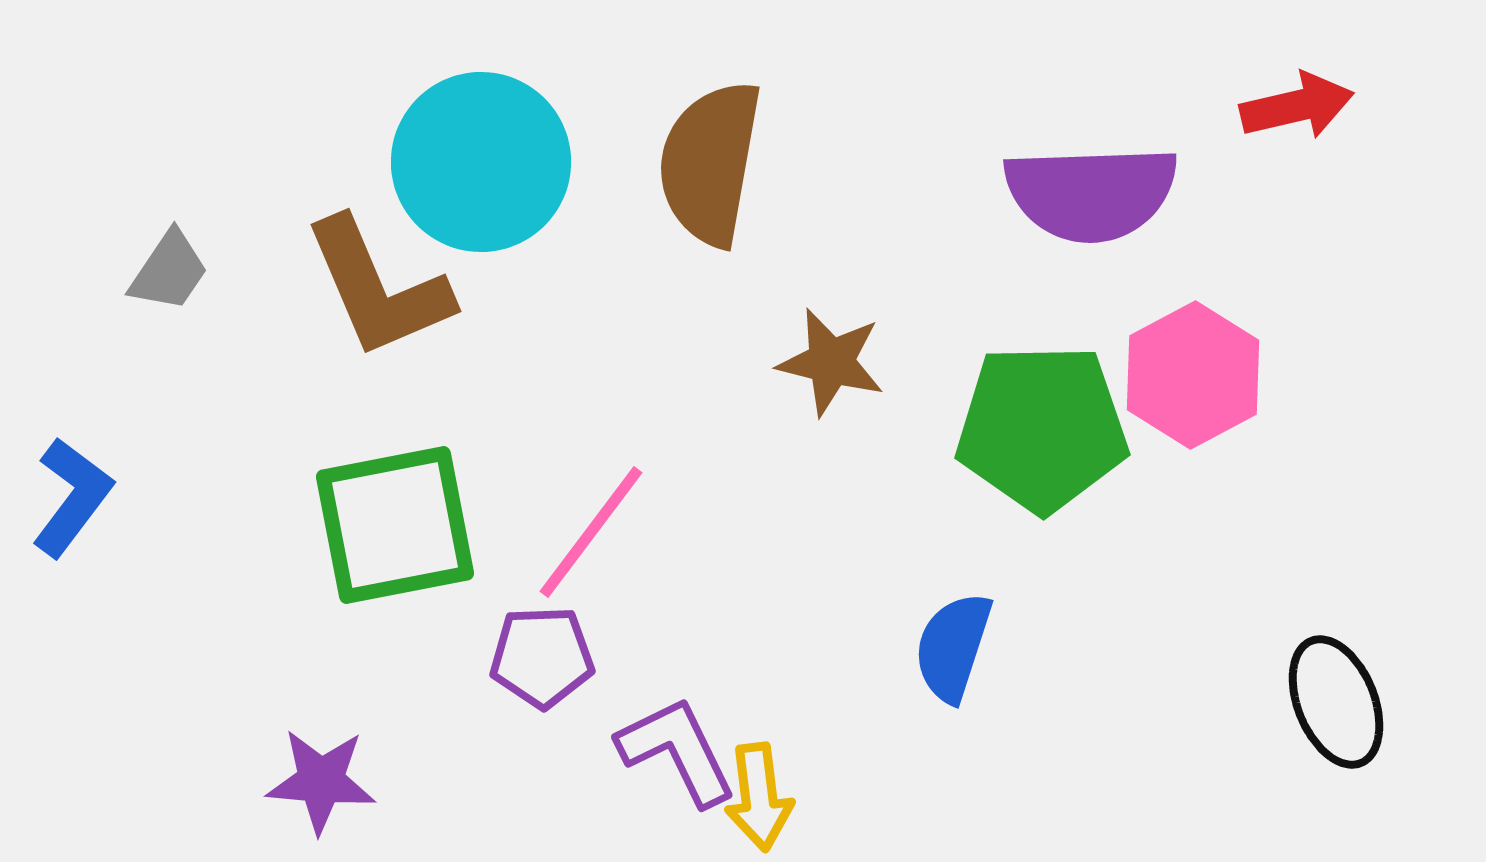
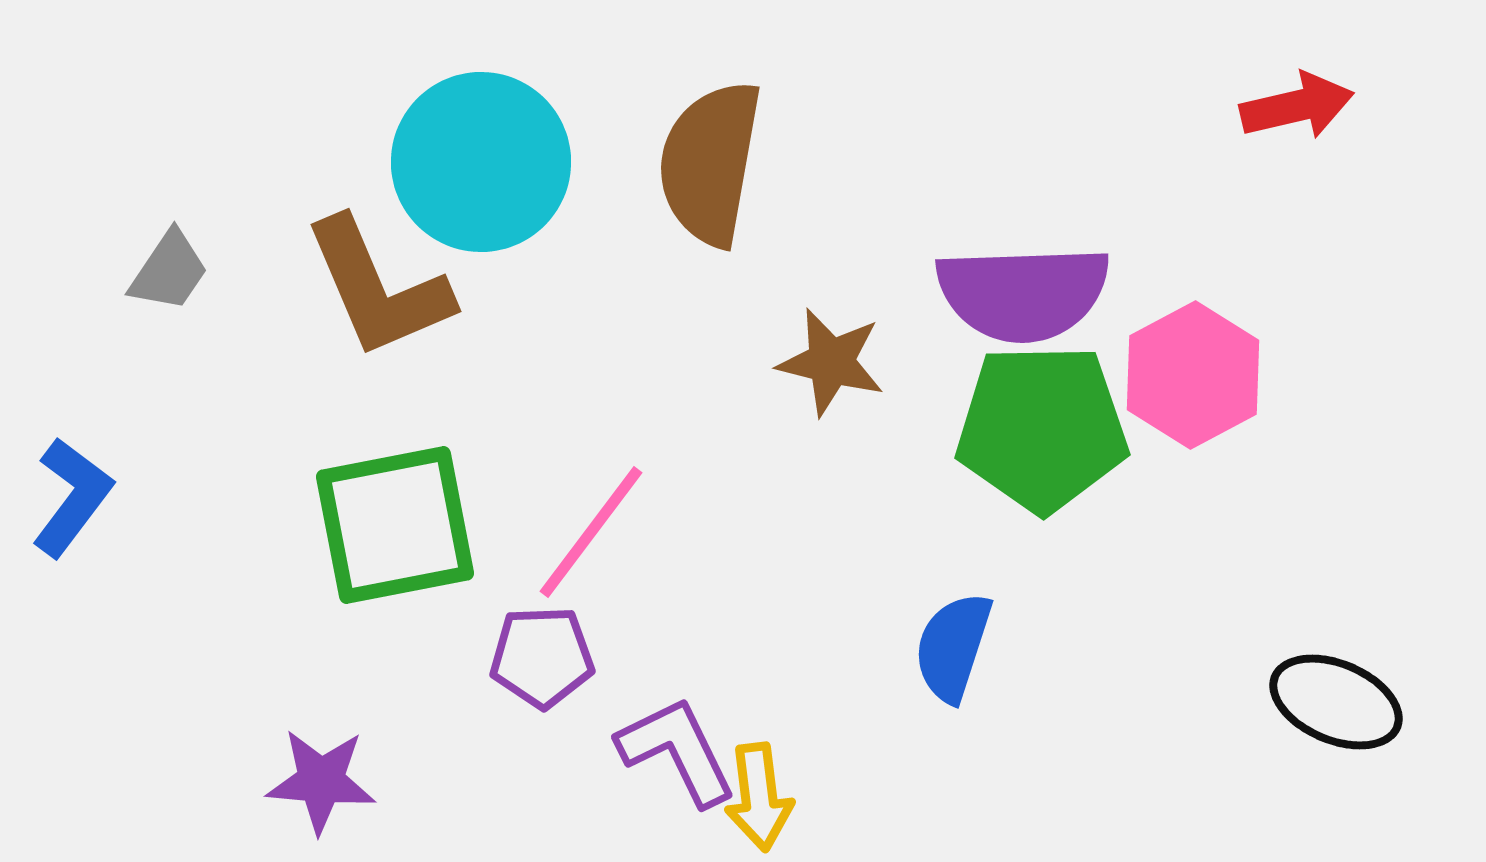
purple semicircle: moved 68 px left, 100 px down
black ellipse: rotated 45 degrees counterclockwise
